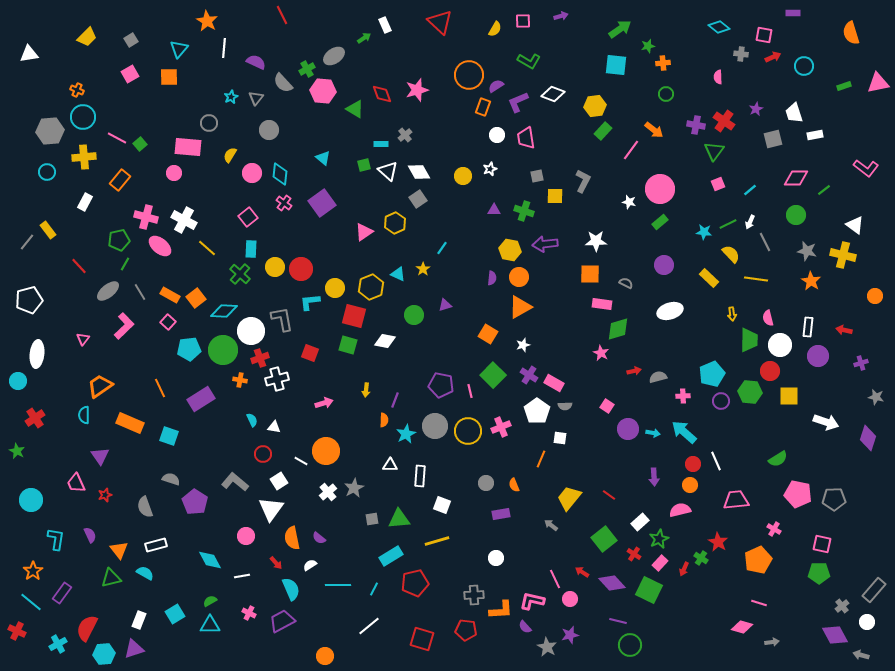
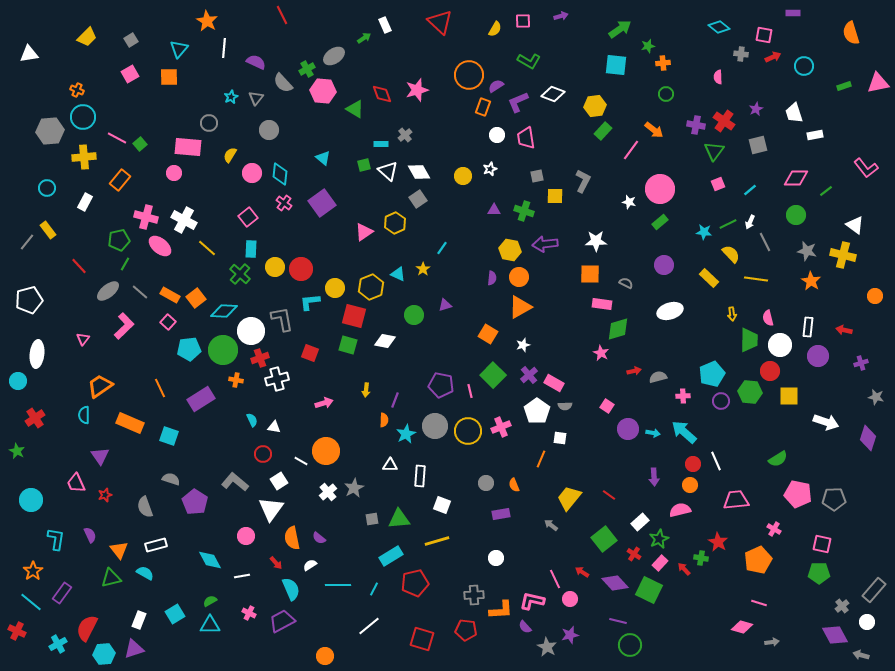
gray square at (773, 139): moved 15 px left, 6 px down
pink L-shape at (866, 168): rotated 15 degrees clockwise
cyan circle at (47, 172): moved 16 px down
green line at (824, 190): moved 2 px right, 1 px down
gray line at (140, 292): rotated 18 degrees counterclockwise
purple cross at (529, 375): rotated 18 degrees clockwise
orange cross at (240, 380): moved 4 px left
green cross at (701, 558): rotated 24 degrees counterclockwise
red arrow at (684, 569): rotated 112 degrees clockwise
purple diamond at (612, 583): moved 3 px right
